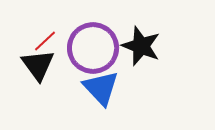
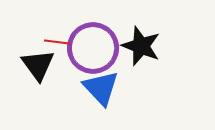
red line: moved 12 px right, 1 px down; rotated 50 degrees clockwise
